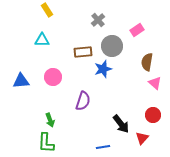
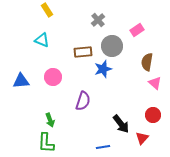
cyan triangle: rotated 21 degrees clockwise
